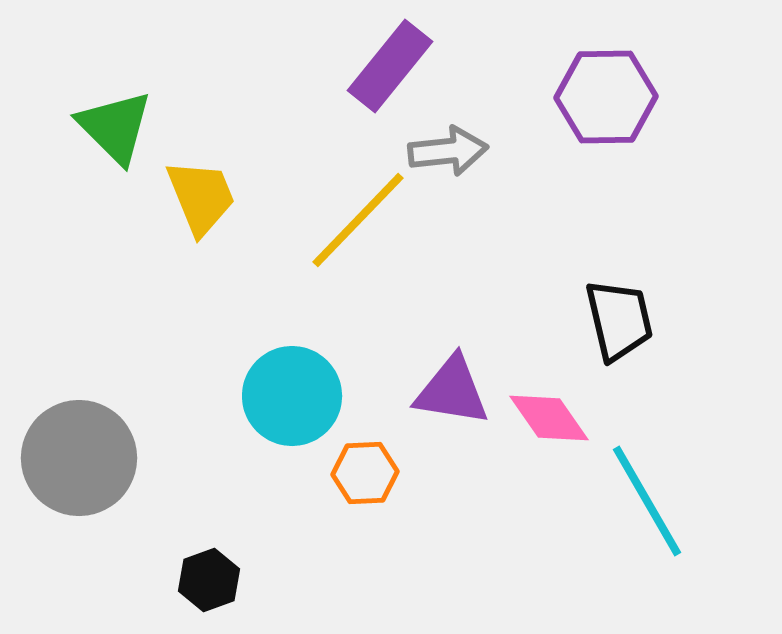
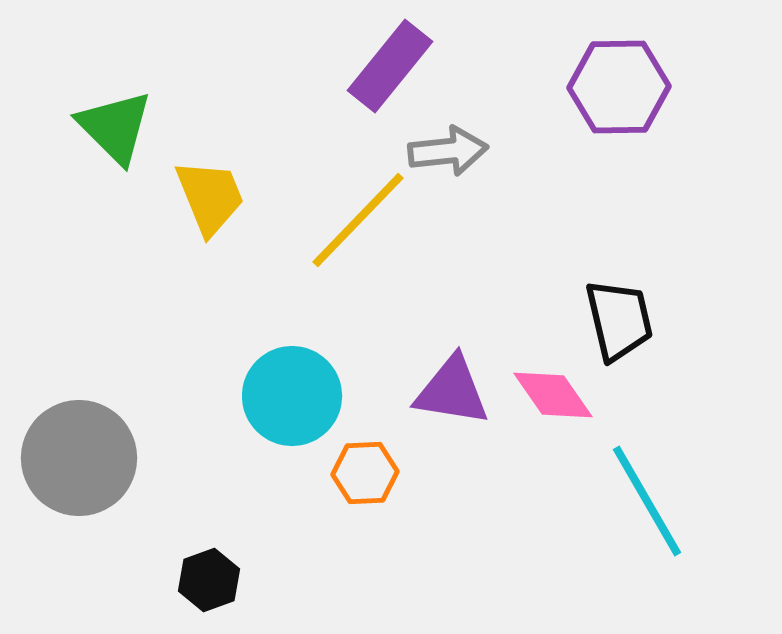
purple hexagon: moved 13 px right, 10 px up
yellow trapezoid: moved 9 px right
pink diamond: moved 4 px right, 23 px up
